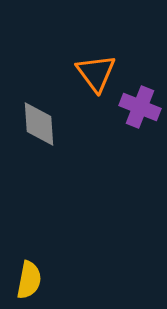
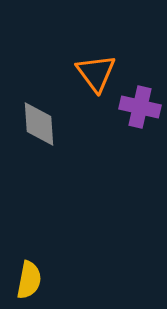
purple cross: rotated 9 degrees counterclockwise
